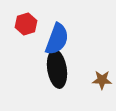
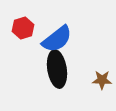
red hexagon: moved 3 px left, 4 px down
blue semicircle: rotated 32 degrees clockwise
